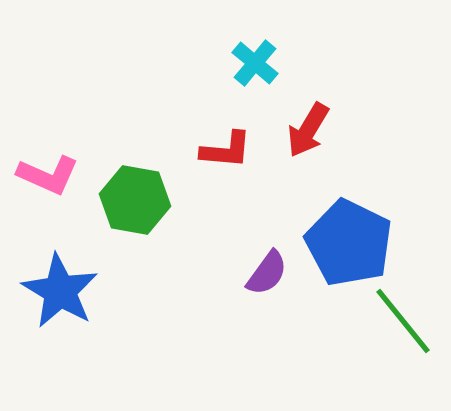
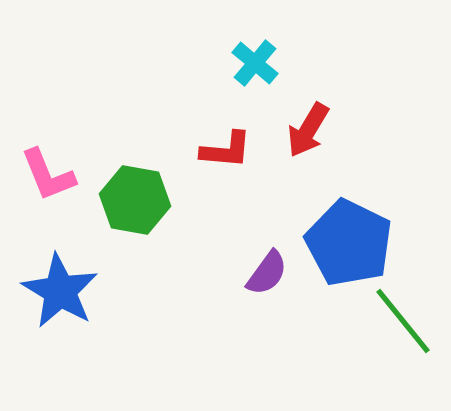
pink L-shape: rotated 44 degrees clockwise
